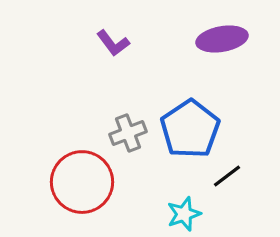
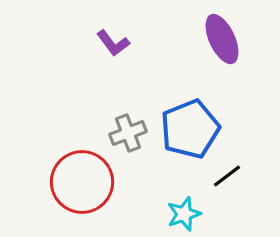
purple ellipse: rotated 75 degrees clockwise
blue pentagon: rotated 12 degrees clockwise
